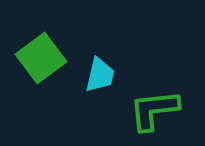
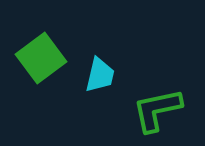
green L-shape: moved 3 px right; rotated 6 degrees counterclockwise
